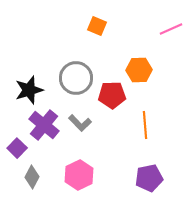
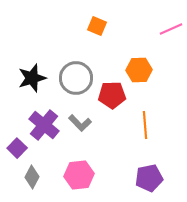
black star: moved 3 px right, 12 px up
pink hexagon: rotated 20 degrees clockwise
